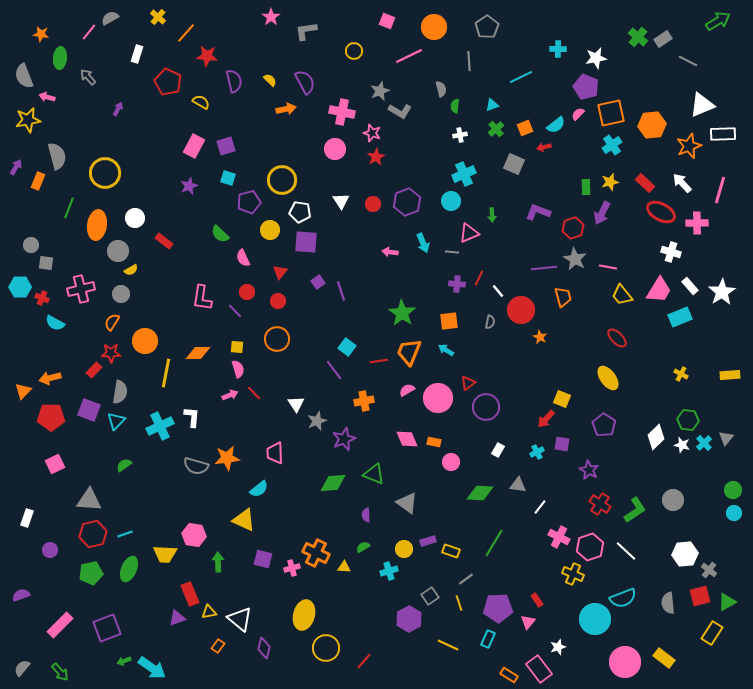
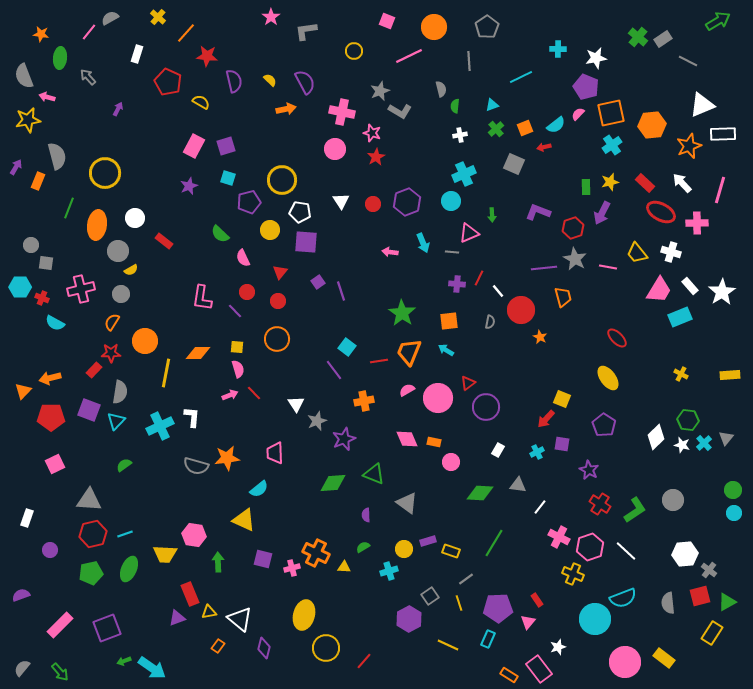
yellow trapezoid at (622, 295): moved 15 px right, 42 px up
